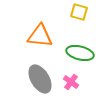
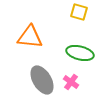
orange triangle: moved 10 px left, 1 px down
gray ellipse: moved 2 px right, 1 px down
